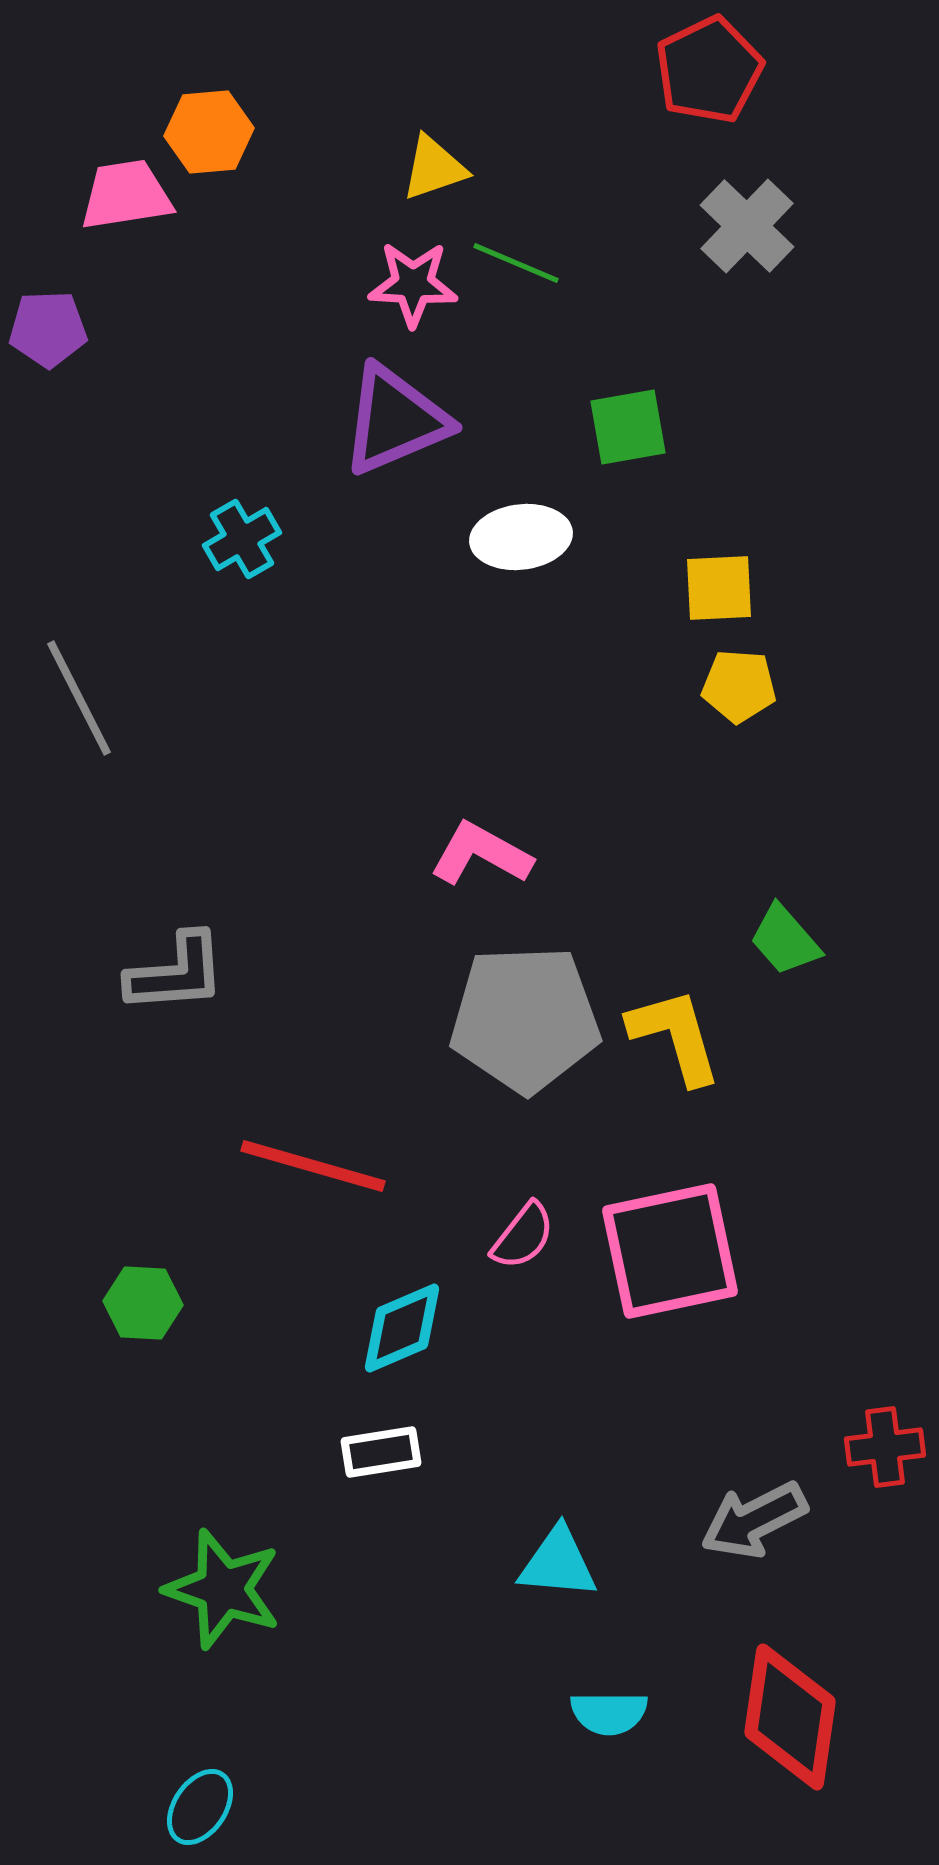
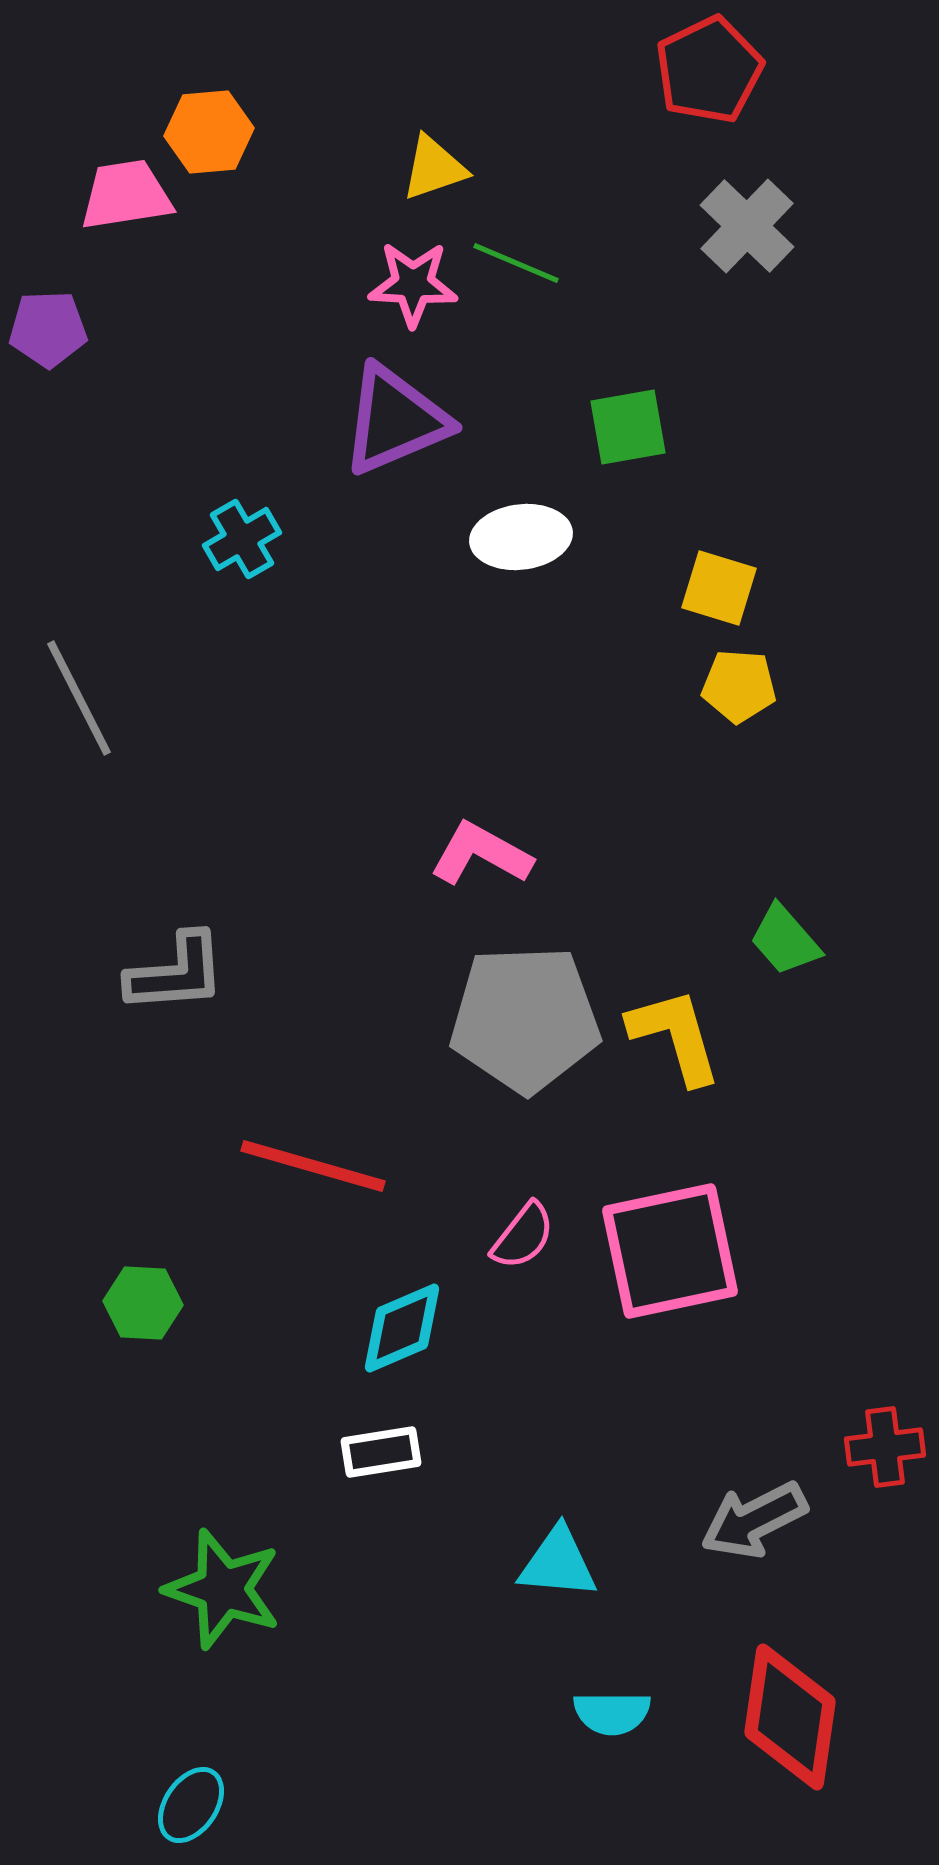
yellow square: rotated 20 degrees clockwise
cyan semicircle: moved 3 px right
cyan ellipse: moved 9 px left, 2 px up
